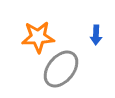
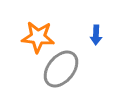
orange star: rotated 8 degrees clockwise
